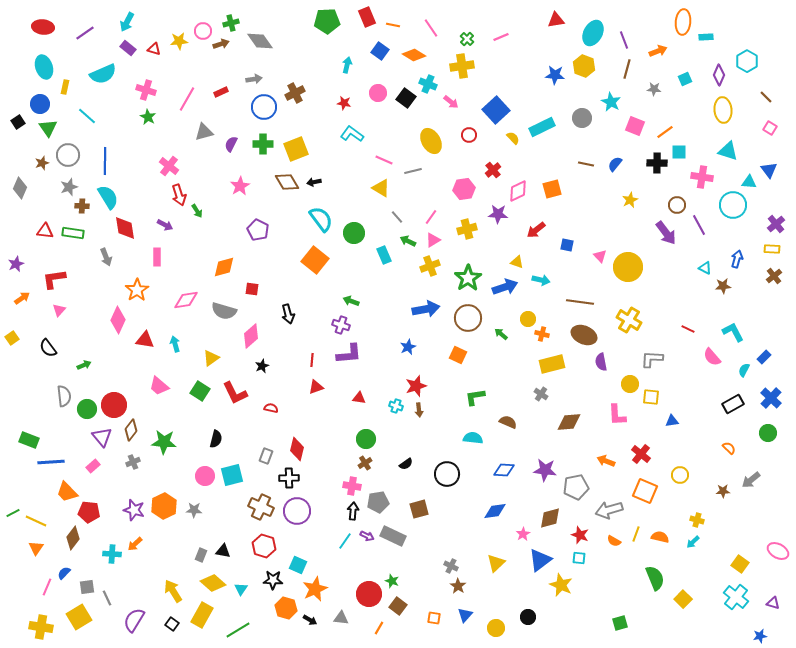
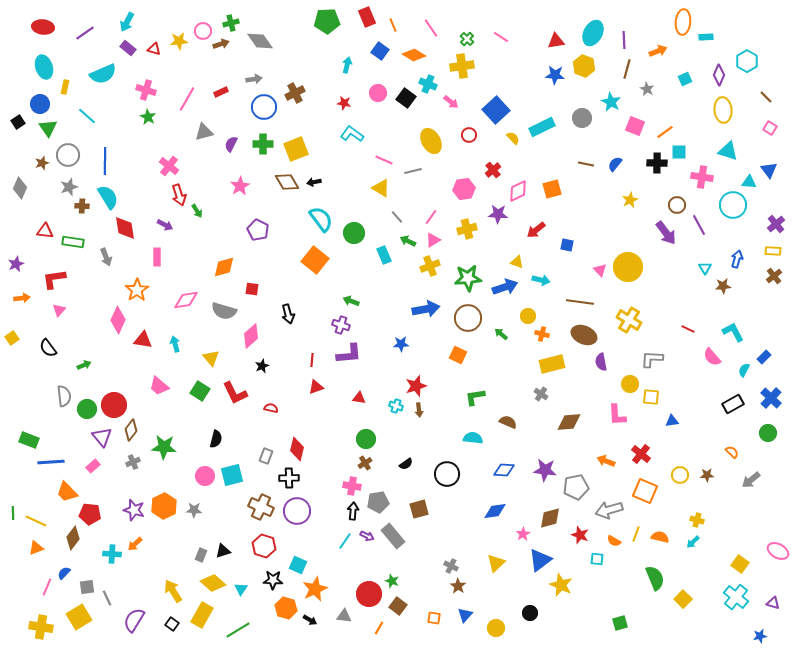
red triangle at (556, 20): moved 21 px down
orange line at (393, 25): rotated 56 degrees clockwise
pink line at (501, 37): rotated 56 degrees clockwise
purple line at (624, 40): rotated 18 degrees clockwise
gray star at (654, 89): moved 7 px left; rotated 24 degrees clockwise
green rectangle at (73, 233): moved 9 px down
yellow rectangle at (772, 249): moved 1 px right, 2 px down
pink triangle at (600, 256): moved 14 px down
cyan triangle at (705, 268): rotated 32 degrees clockwise
green star at (468, 278): rotated 28 degrees clockwise
orange arrow at (22, 298): rotated 28 degrees clockwise
yellow circle at (528, 319): moved 3 px up
red triangle at (145, 340): moved 2 px left
blue star at (408, 347): moved 7 px left, 3 px up; rotated 21 degrees clockwise
yellow triangle at (211, 358): rotated 36 degrees counterclockwise
green star at (164, 442): moved 5 px down
orange semicircle at (729, 448): moved 3 px right, 4 px down
brown star at (723, 491): moved 16 px left, 16 px up
red pentagon at (89, 512): moved 1 px right, 2 px down
green line at (13, 513): rotated 64 degrees counterclockwise
gray rectangle at (393, 536): rotated 25 degrees clockwise
orange triangle at (36, 548): rotated 35 degrees clockwise
black triangle at (223, 551): rotated 28 degrees counterclockwise
cyan square at (579, 558): moved 18 px right, 1 px down
black circle at (528, 617): moved 2 px right, 4 px up
gray triangle at (341, 618): moved 3 px right, 2 px up
